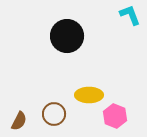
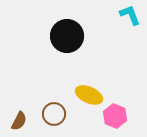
yellow ellipse: rotated 24 degrees clockwise
